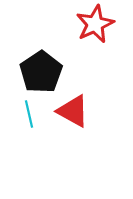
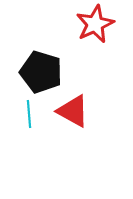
black pentagon: rotated 21 degrees counterclockwise
cyan line: rotated 8 degrees clockwise
